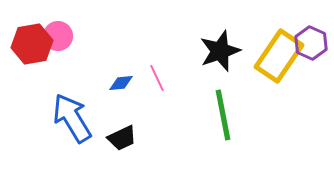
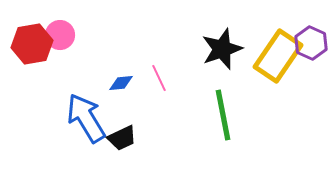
pink circle: moved 2 px right, 1 px up
black star: moved 2 px right, 2 px up
yellow rectangle: moved 1 px left
pink line: moved 2 px right
blue arrow: moved 14 px right
